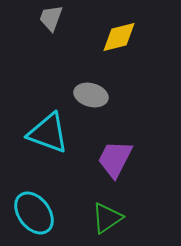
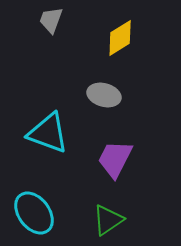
gray trapezoid: moved 2 px down
yellow diamond: moved 1 px right, 1 px down; rotated 18 degrees counterclockwise
gray ellipse: moved 13 px right
green triangle: moved 1 px right, 2 px down
